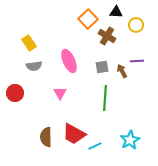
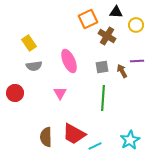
orange square: rotated 18 degrees clockwise
green line: moved 2 px left
